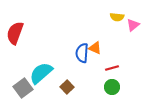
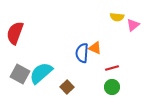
gray square: moved 3 px left, 14 px up; rotated 24 degrees counterclockwise
